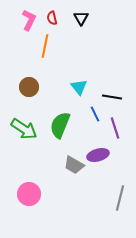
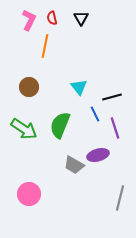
black line: rotated 24 degrees counterclockwise
